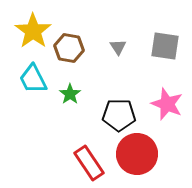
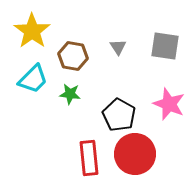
yellow star: moved 1 px left
brown hexagon: moved 4 px right, 8 px down
cyan trapezoid: rotated 108 degrees counterclockwise
green star: rotated 30 degrees counterclockwise
pink star: moved 2 px right
black pentagon: rotated 28 degrees clockwise
red circle: moved 2 px left
red rectangle: moved 5 px up; rotated 28 degrees clockwise
